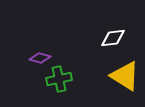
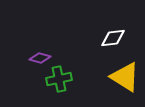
yellow triangle: moved 1 px down
